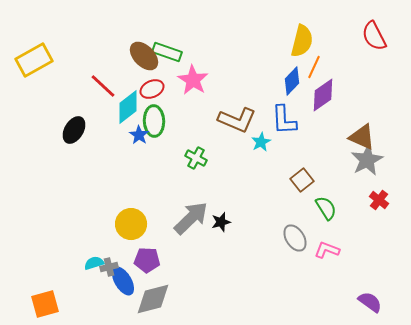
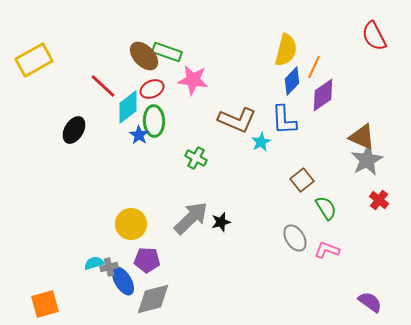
yellow semicircle: moved 16 px left, 9 px down
pink star: rotated 24 degrees counterclockwise
